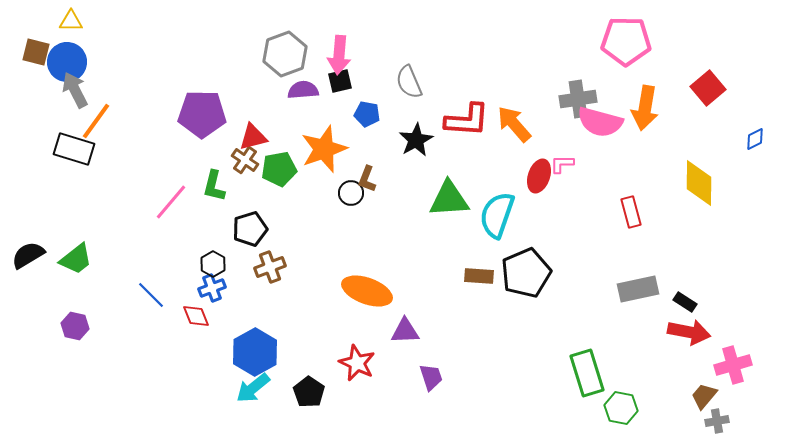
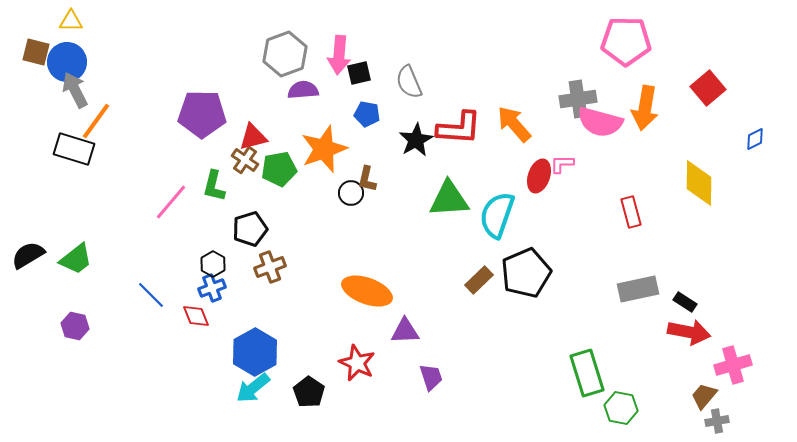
black square at (340, 81): moved 19 px right, 8 px up
red L-shape at (467, 120): moved 8 px left, 8 px down
brown L-shape at (367, 179): rotated 8 degrees counterclockwise
brown rectangle at (479, 276): moved 4 px down; rotated 48 degrees counterclockwise
